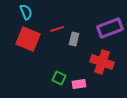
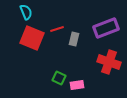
purple rectangle: moved 4 px left
red square: moved 4 px right, 1 px up
red cross: moved 7 px right
pink rectangle: moved 2 px left, 1 px down
